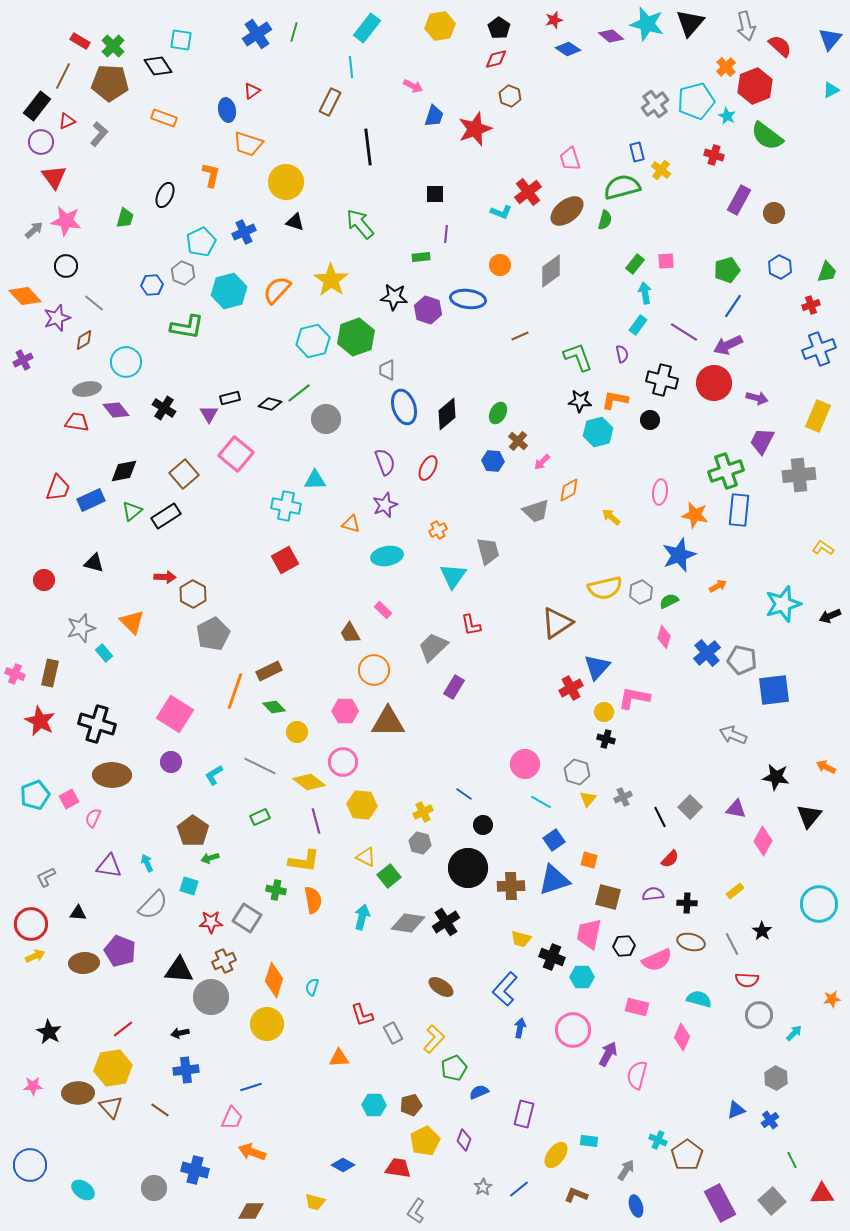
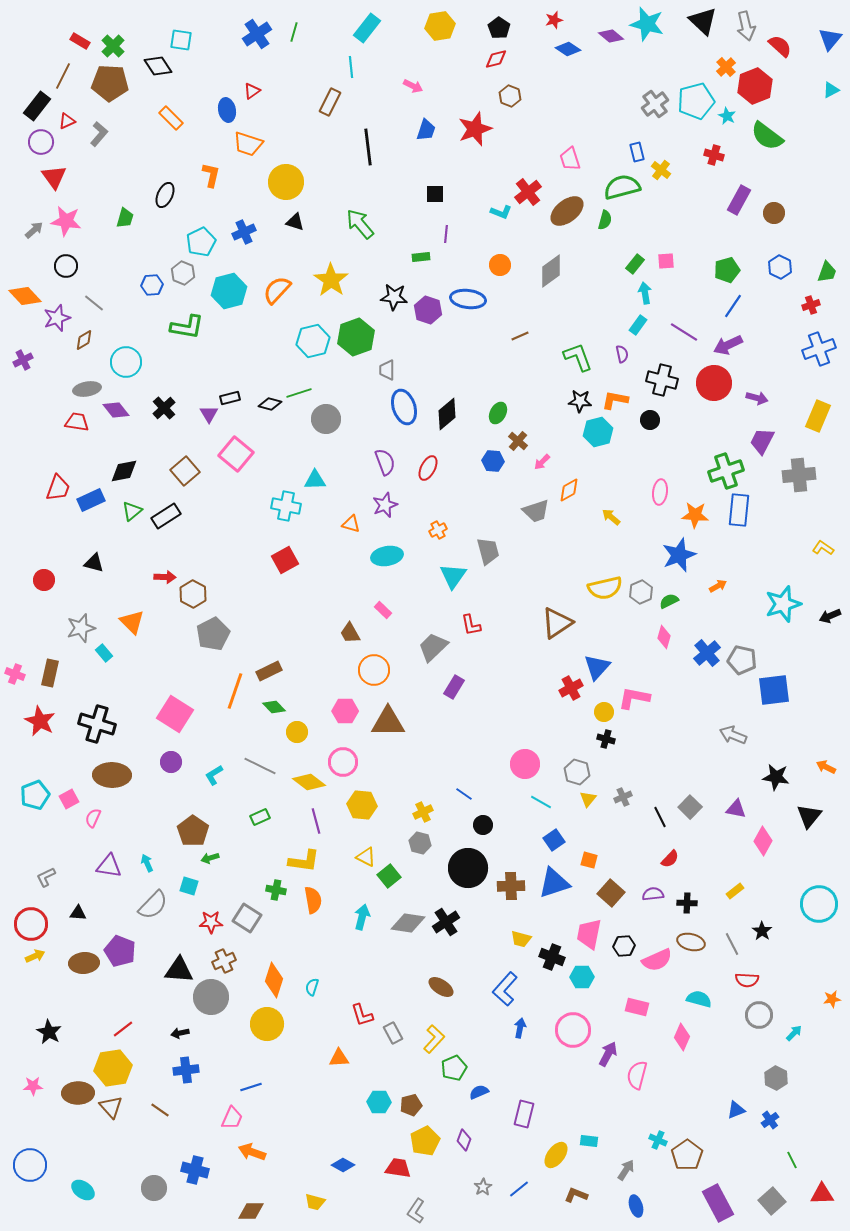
black triangle at (690, 23): moved 13 px right, 2 px up; rotated 28 degrees counterclockwise
blue trapezoid at (434, 116): moved 8 px left, 14 px down
orange rectangle at (164, 118): moved 7 px right; rotated 25 degrees clockwise
green line at (299, 393): rotated 20 degrees clockwise
black cross at (164, 408): rotated 15 degrees clockwise
brown square at (184, 474): moved 1 px right, 3 px up
orange star at (695, 515): rotated 8 degrees counterclockwise
blue triangle at (554, 880): moved 3 px down
brown square at (608, 897): moved 3 px right, 4 px up; rotated 28 degrees clockwise
cyan hexagon at (374, 1105): moved 5 px right, 3 px up
purple rectangle at (720, 1203): moved 2 px left
